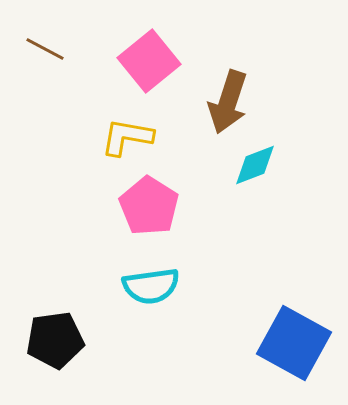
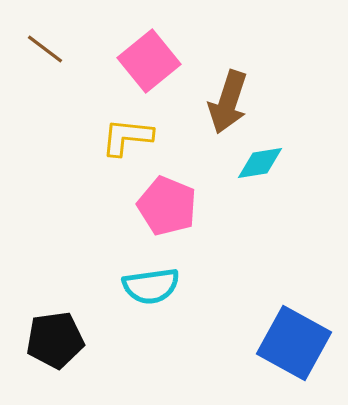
brown line: rotated 9 degrees clockwise
yellow L-shape: rotated 4 degrees counterclockwise
cyan diamond: moved 5 px right, 2 px up; rotated 12 degrees clockwise
pink pentagon: moved 18 px right; rotated 10 degrees counterclockwise
